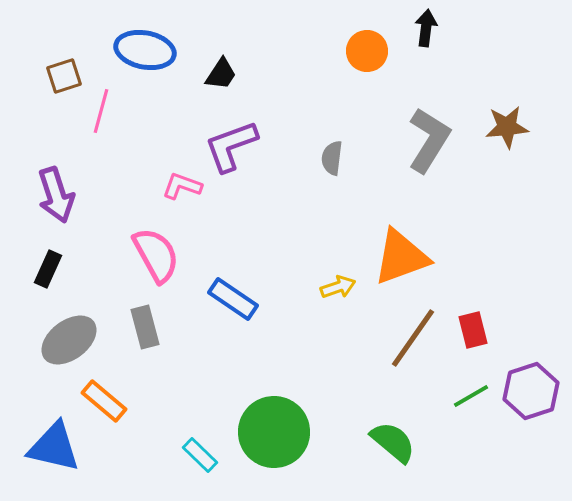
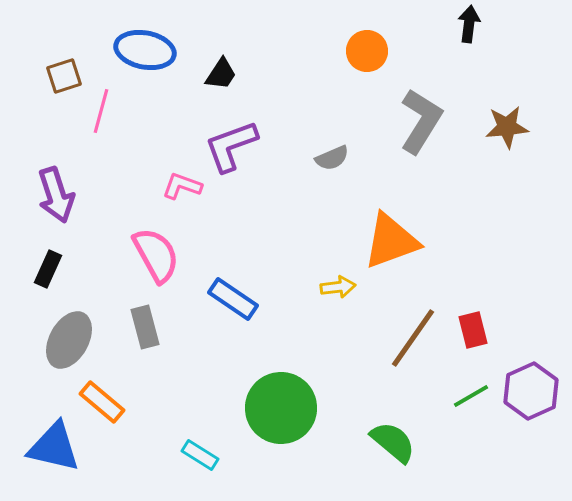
black arrow: moved 43 px right, 4 px up
gray L-shape: moved 8 px left, 19 px up
gray semicircle: rotated 120 degrees counterclockwise
orange triangle: moved 10 px left, 16 px up
yellow arrow: rotated 12 degrees clockwise
gray ellipse: rotated 24 degrees counterclockwise
purple hexagon: rotated 6 degrees counterclockwise
orange rectangle: moved 2 px left, 1 px down
green circle: moved 7 px right, 24 px up
cyan rectangle: rotated 12 degrees counterclockwise
